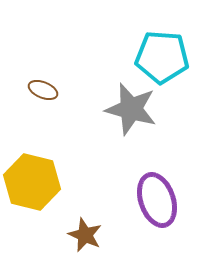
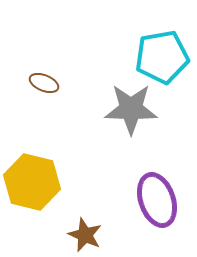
cyan pentagon: rotated 14 degrees counterclockwise
brown ellipse: moved 1 px right, 7 px up
gray star: rotated 14 degrees counterclockwise
